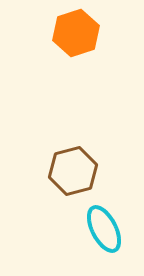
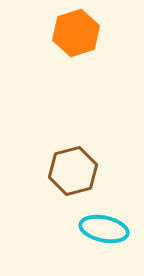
cyan ellipse: rotated 51 degrees counterclockwise
